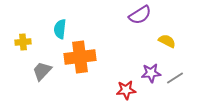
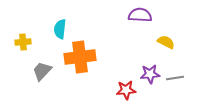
purple semicircle: rotated 145 degrees counterclockwise
yellow semicircle: moved 1 px left, 1 px down
purple star: moved 1 px left, 1 px down
gray line: rotated 24 degrees clockwise
